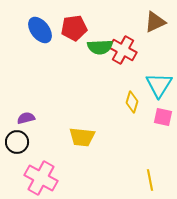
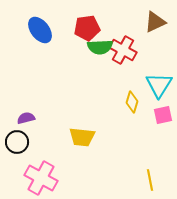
red pentagon: moved 13 px right
pink square: moved 2 px up; rotated 24 degrees counterclockwise
